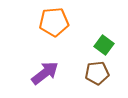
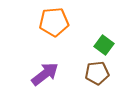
purple arrow: moved 1 px down
